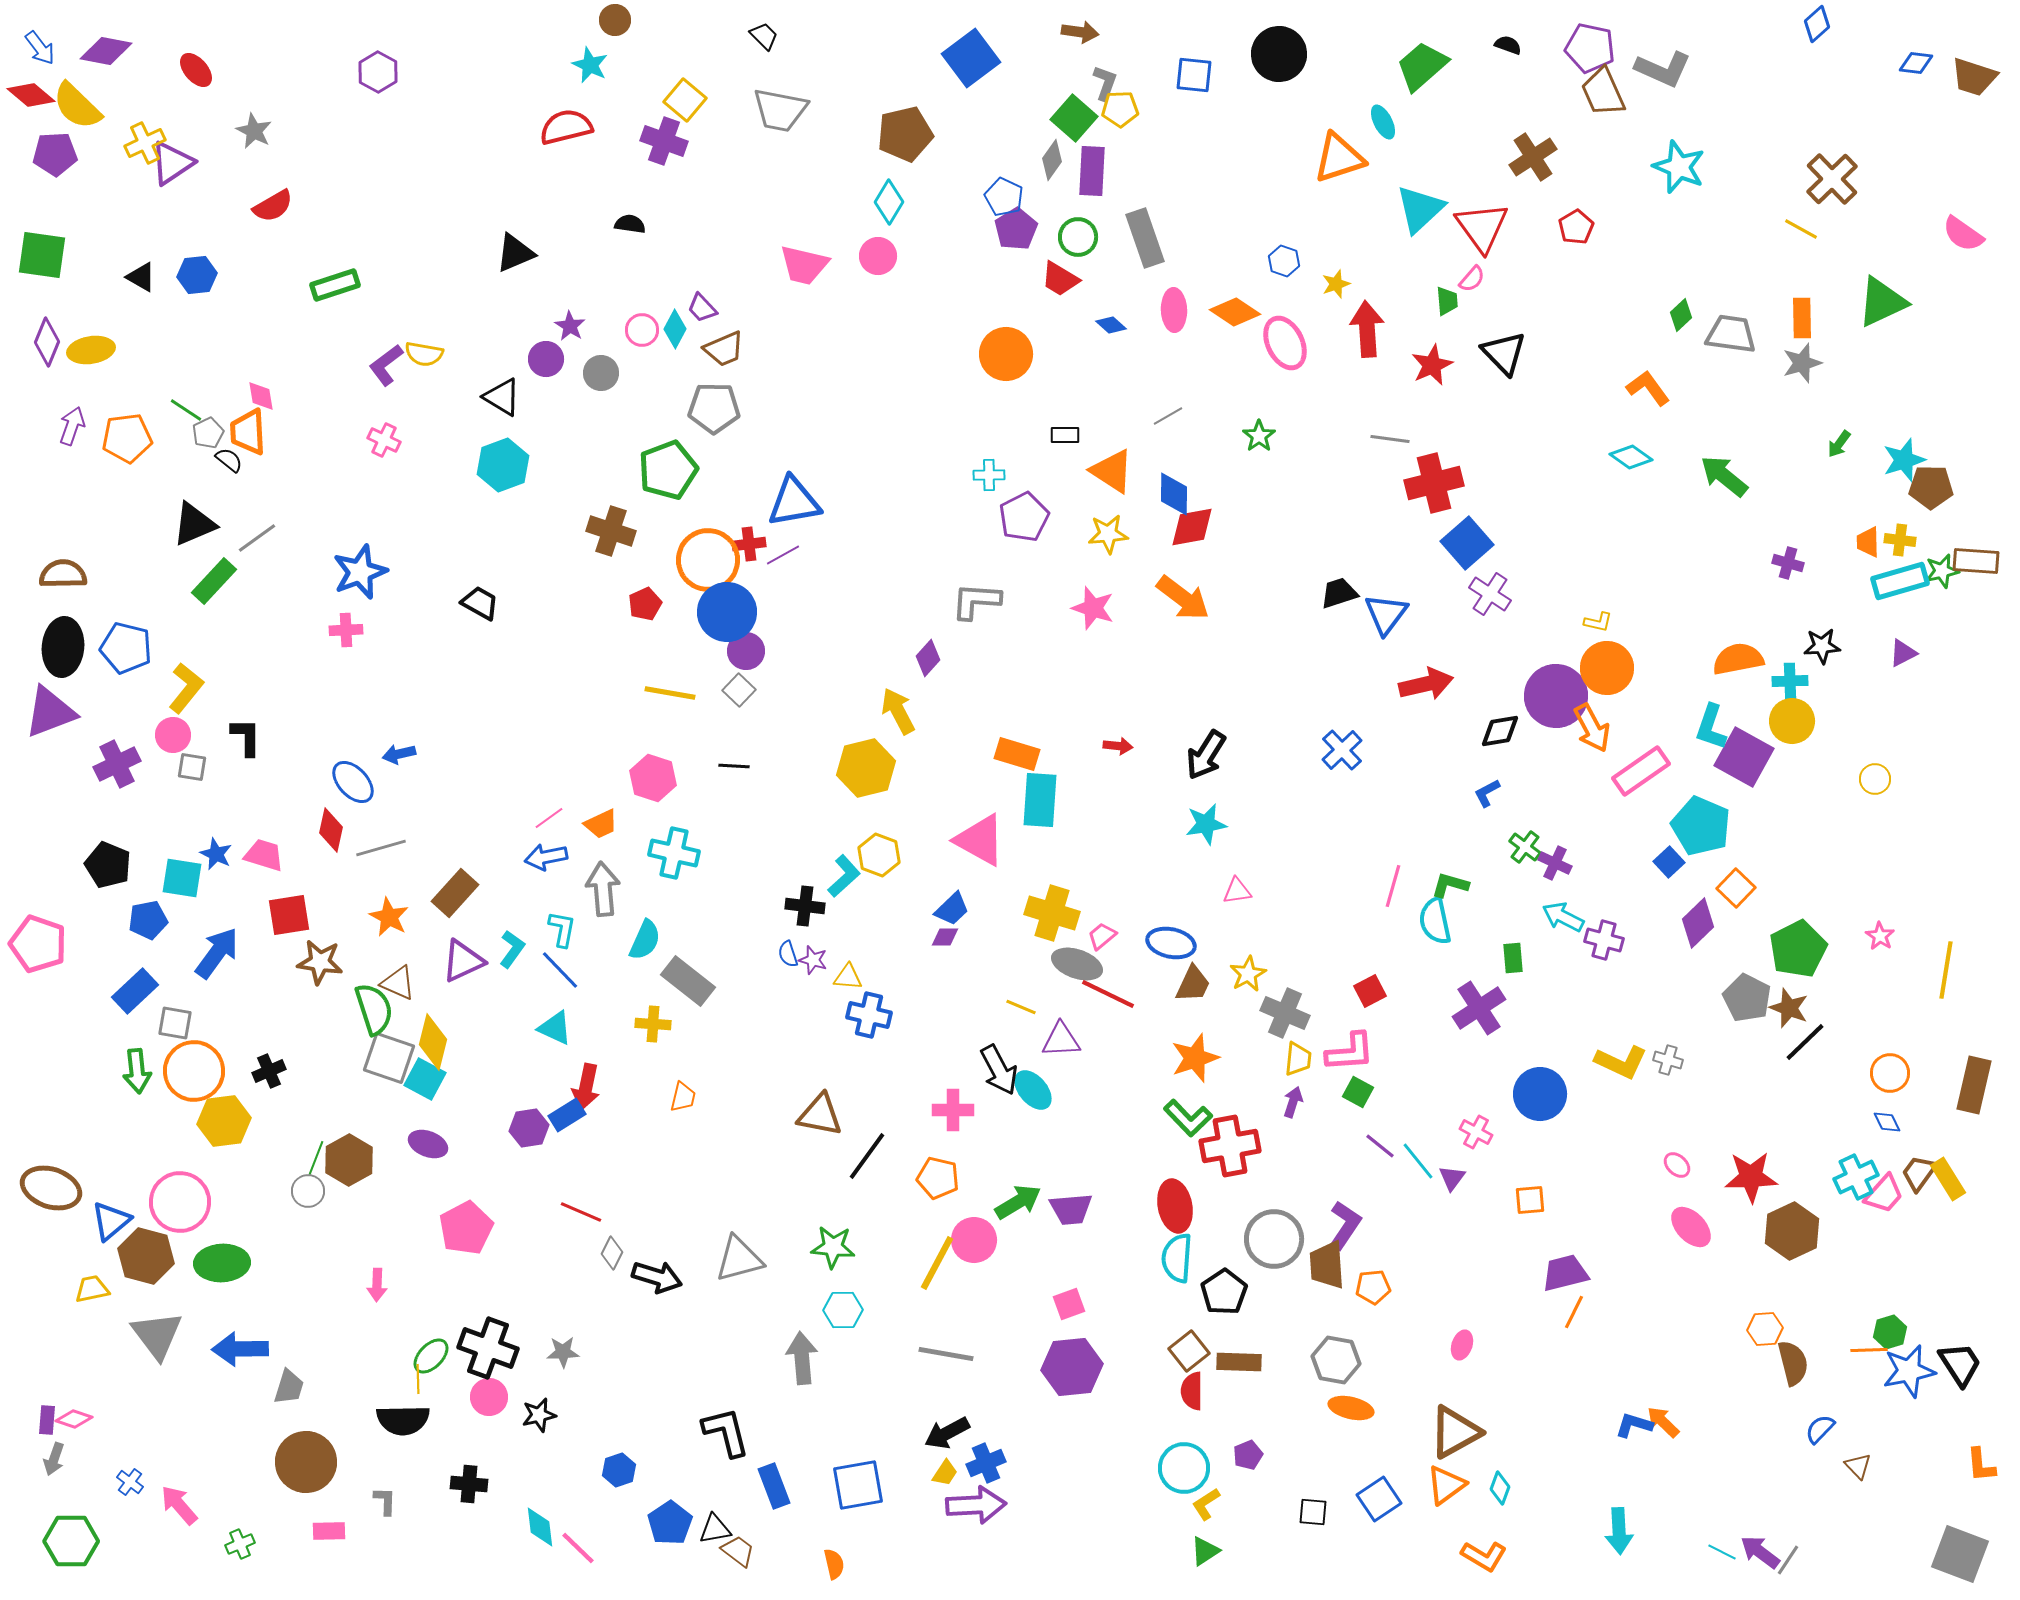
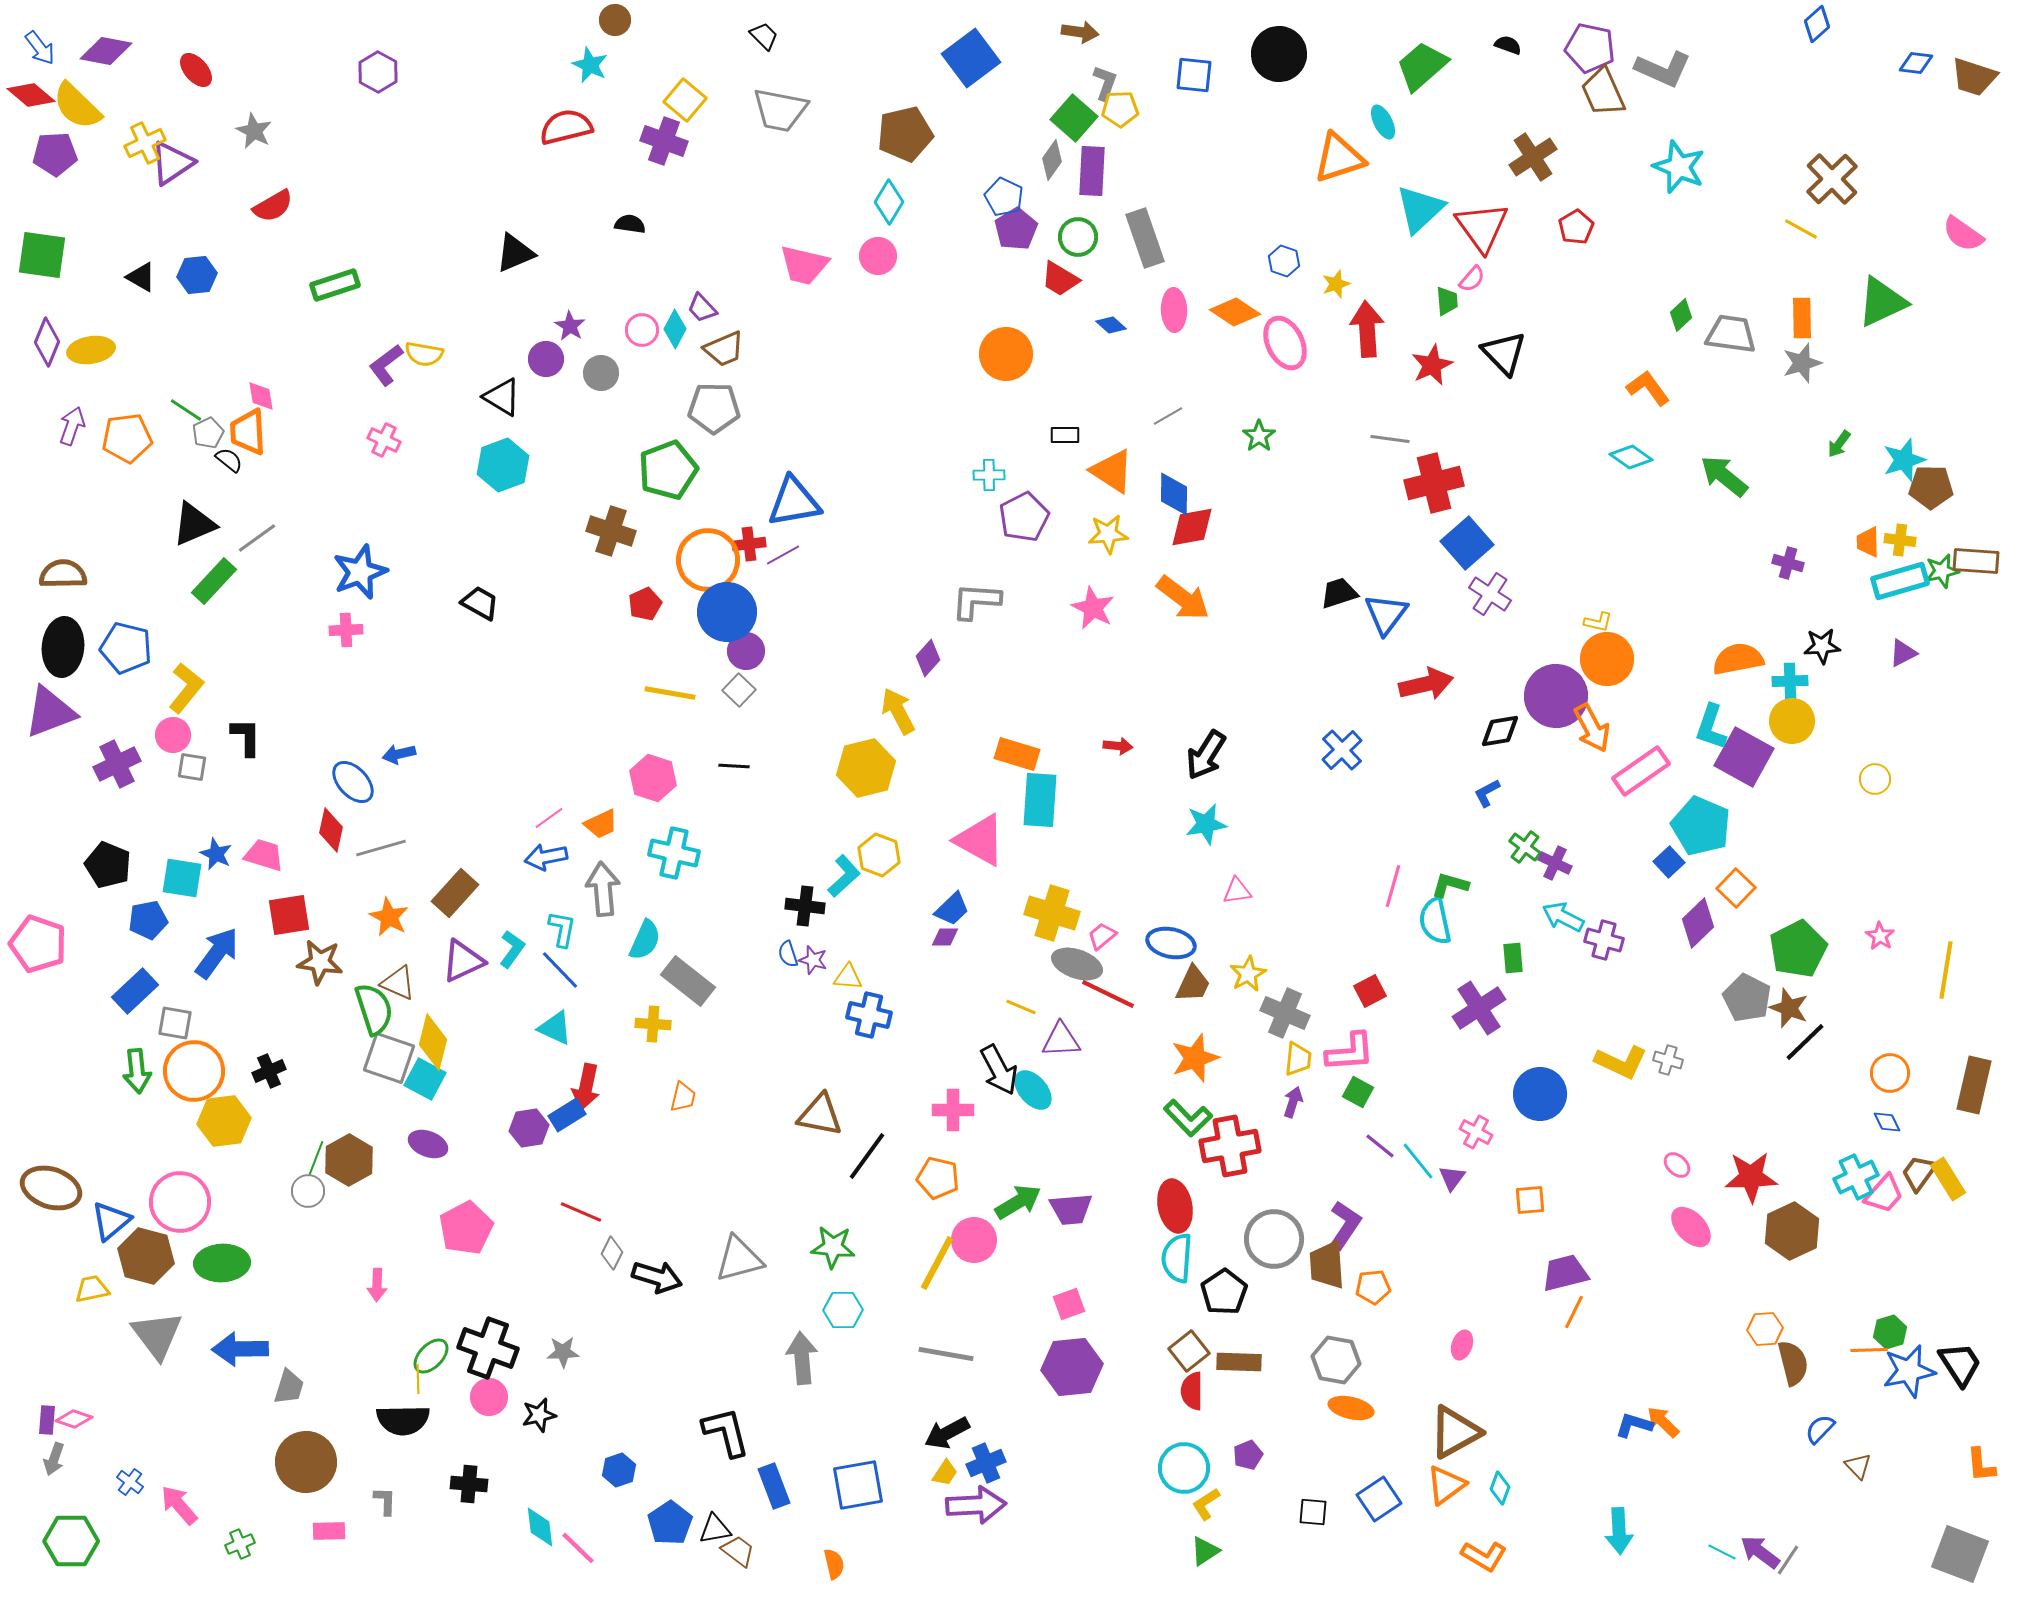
pink star at (1093, 608): rotated 9 degrees clockwise
orange circle at (1607, 668): moved 9 px up
